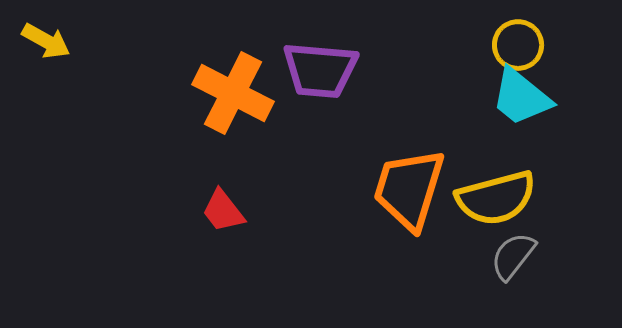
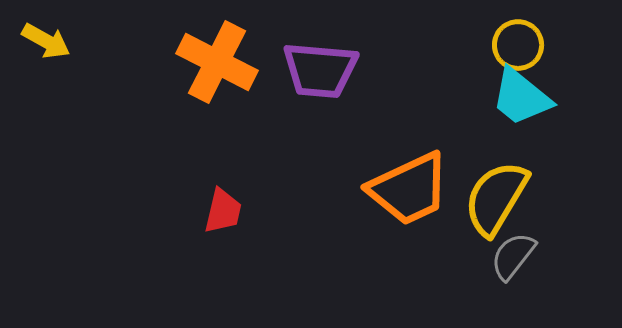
orange cross: moved 16 px left, 31 px up
orange trapezoid: rotated 132 degrees counterclockwise
yellow semicircle: rotated 136 degrees clockwise
red trapezoid: rotated 129 degrees counterclockwise
